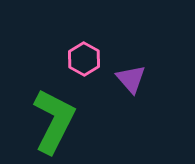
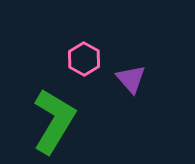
green L-shape: rotated 4 degrees clockwise
